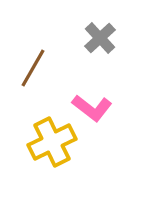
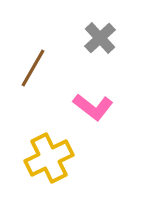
pink L-shape: moved 1 px right, 1 px up
yellow cross: moved 3 px left, 16 px down
